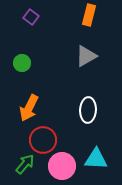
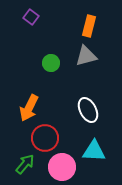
orange rectangle: moved 11 px down
gray triangle: rotated 15 degrees clockwise
green circle: moved 29 px right
white ellipse: rotated 30 degrees counterclockwise
red circle: moved 2 px right, 2 px up
cyan triangle: moved 2 px left, 8 px up
pink circle: moved 1 px down
